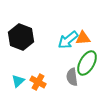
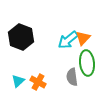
orange triangle: rotated 42 degrees counterclockwise
green ellipse: rotated 35 degrees counterclockwise
